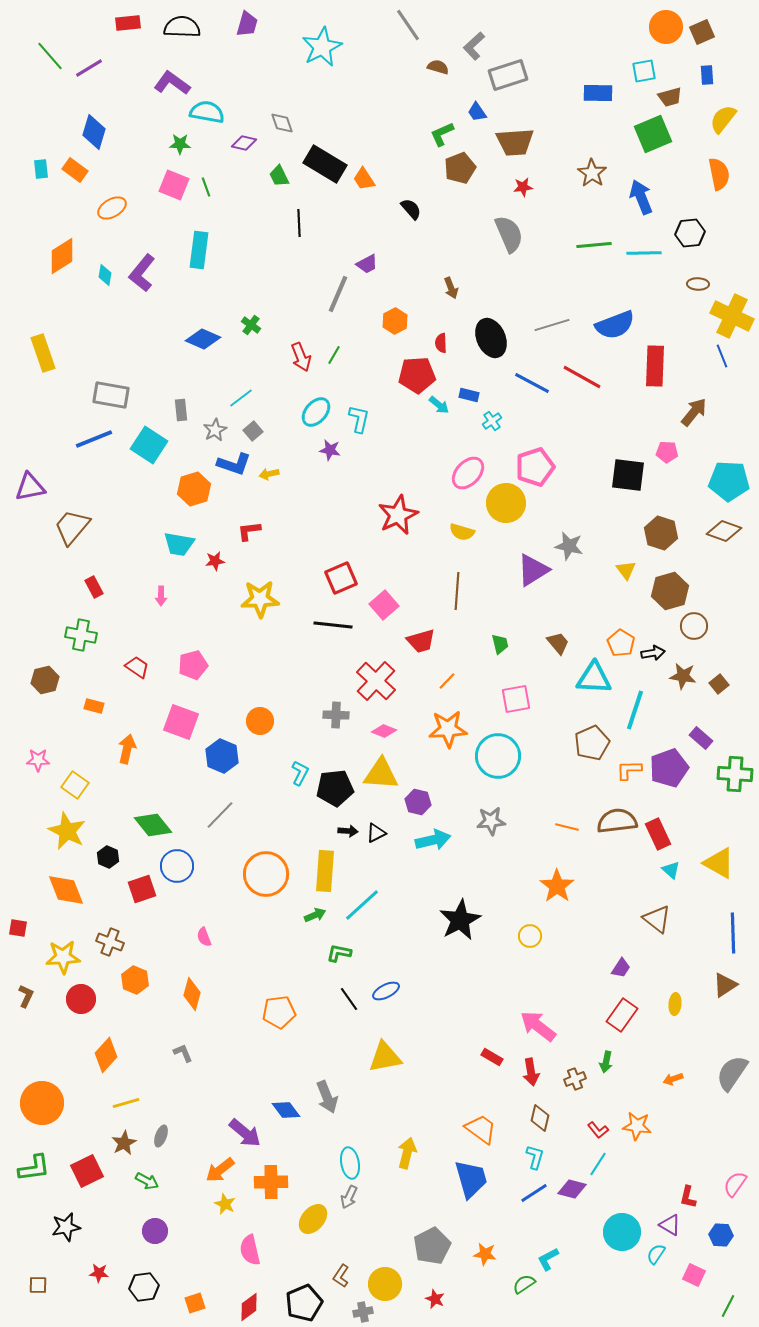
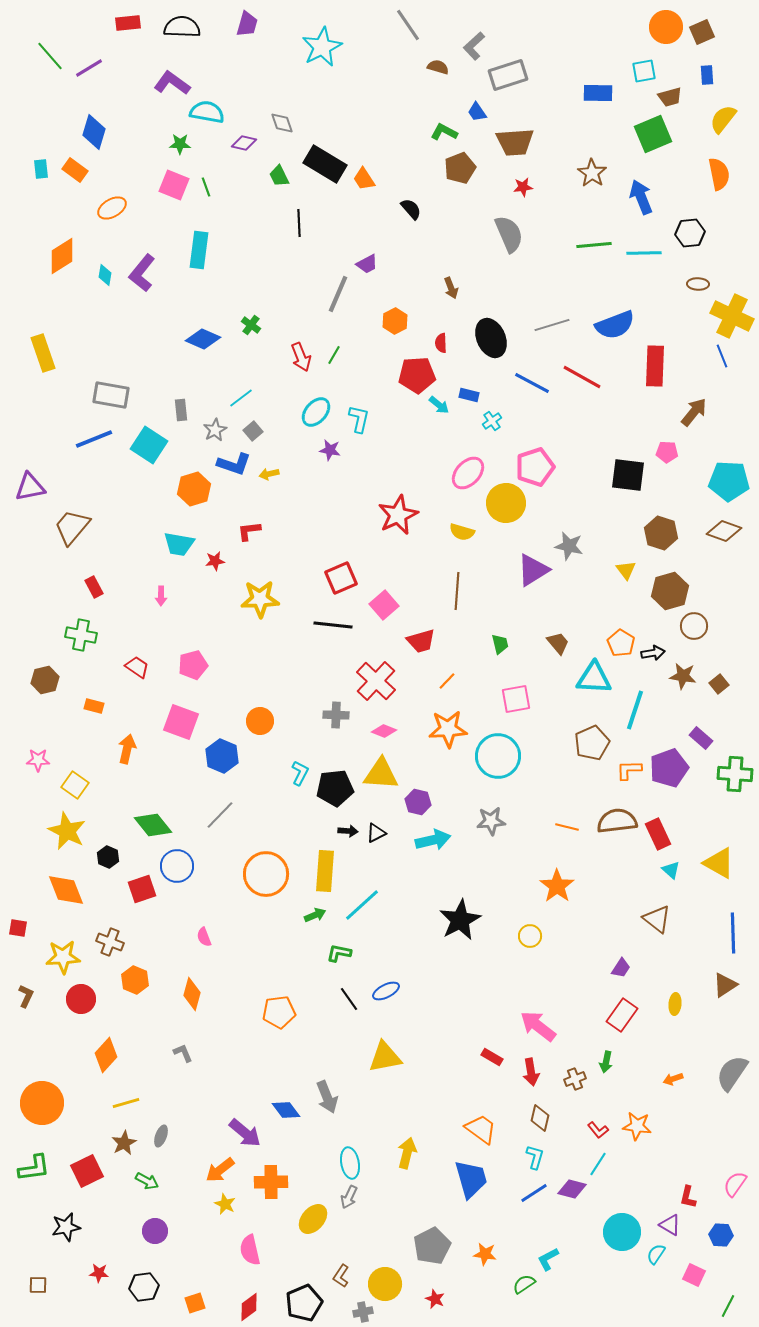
green L-shape at (442, 134): moved 2 px right, 2 px up; rotated 52 degrees clockwise
